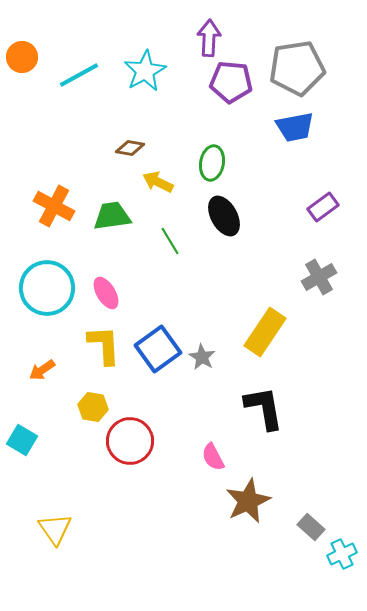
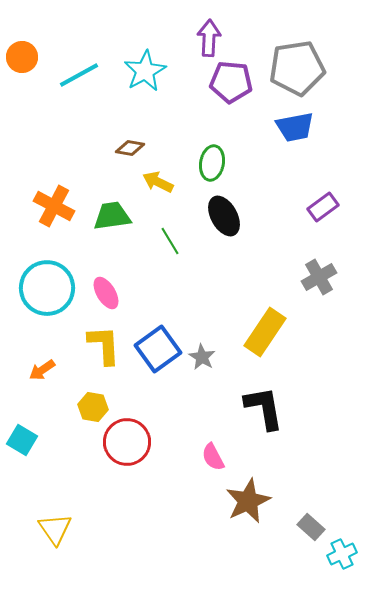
red circle: moved 3 px left, 1 px down
